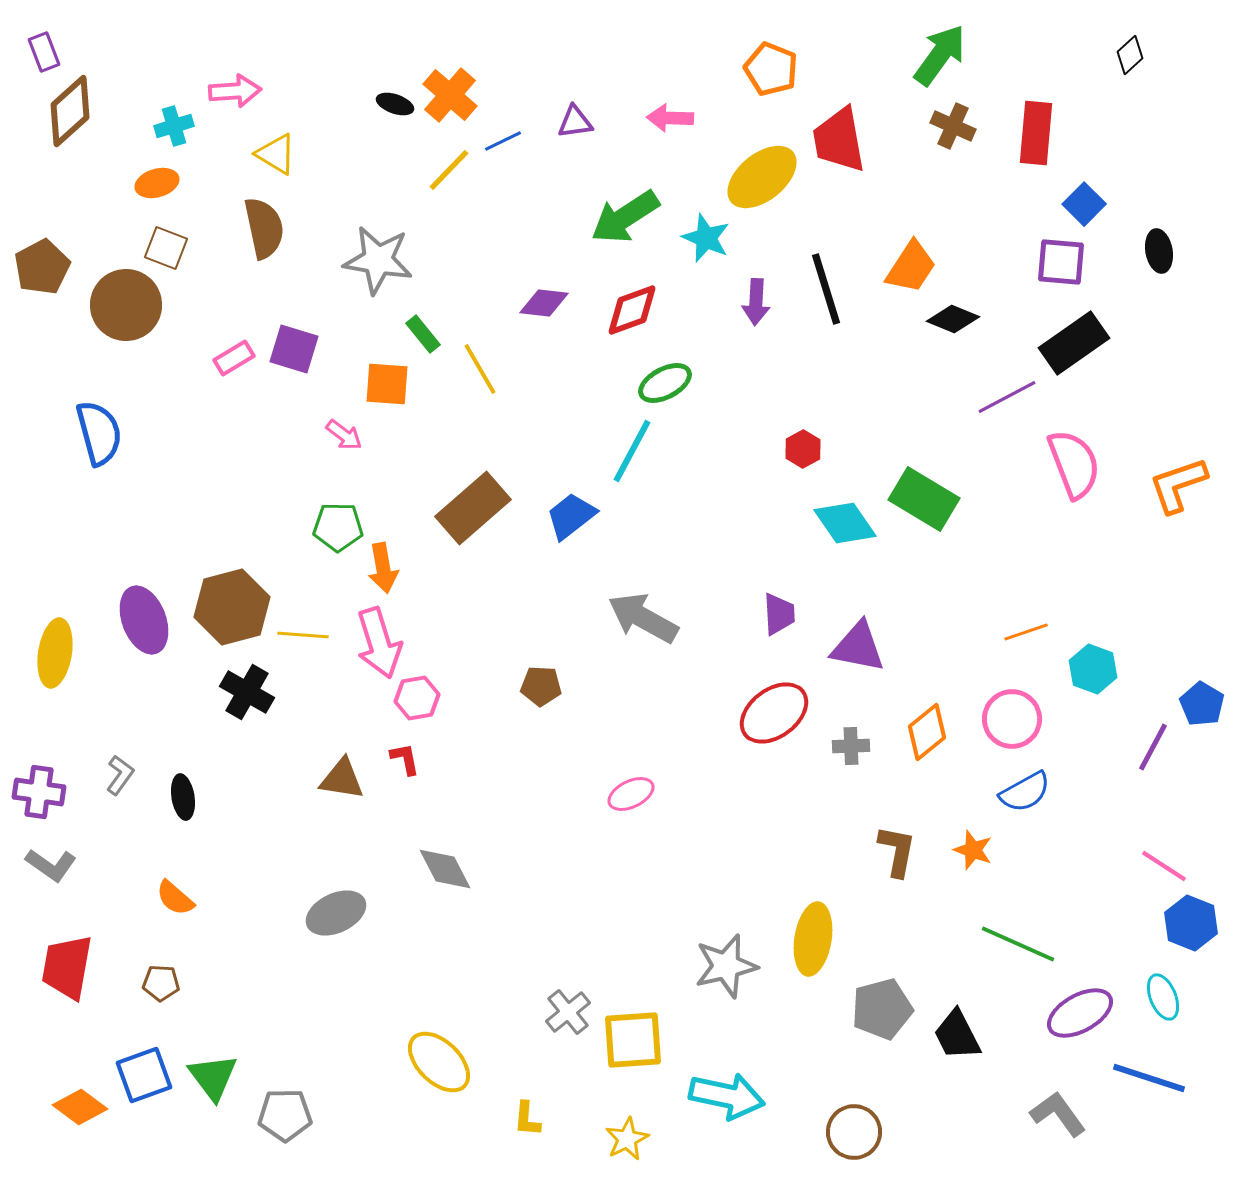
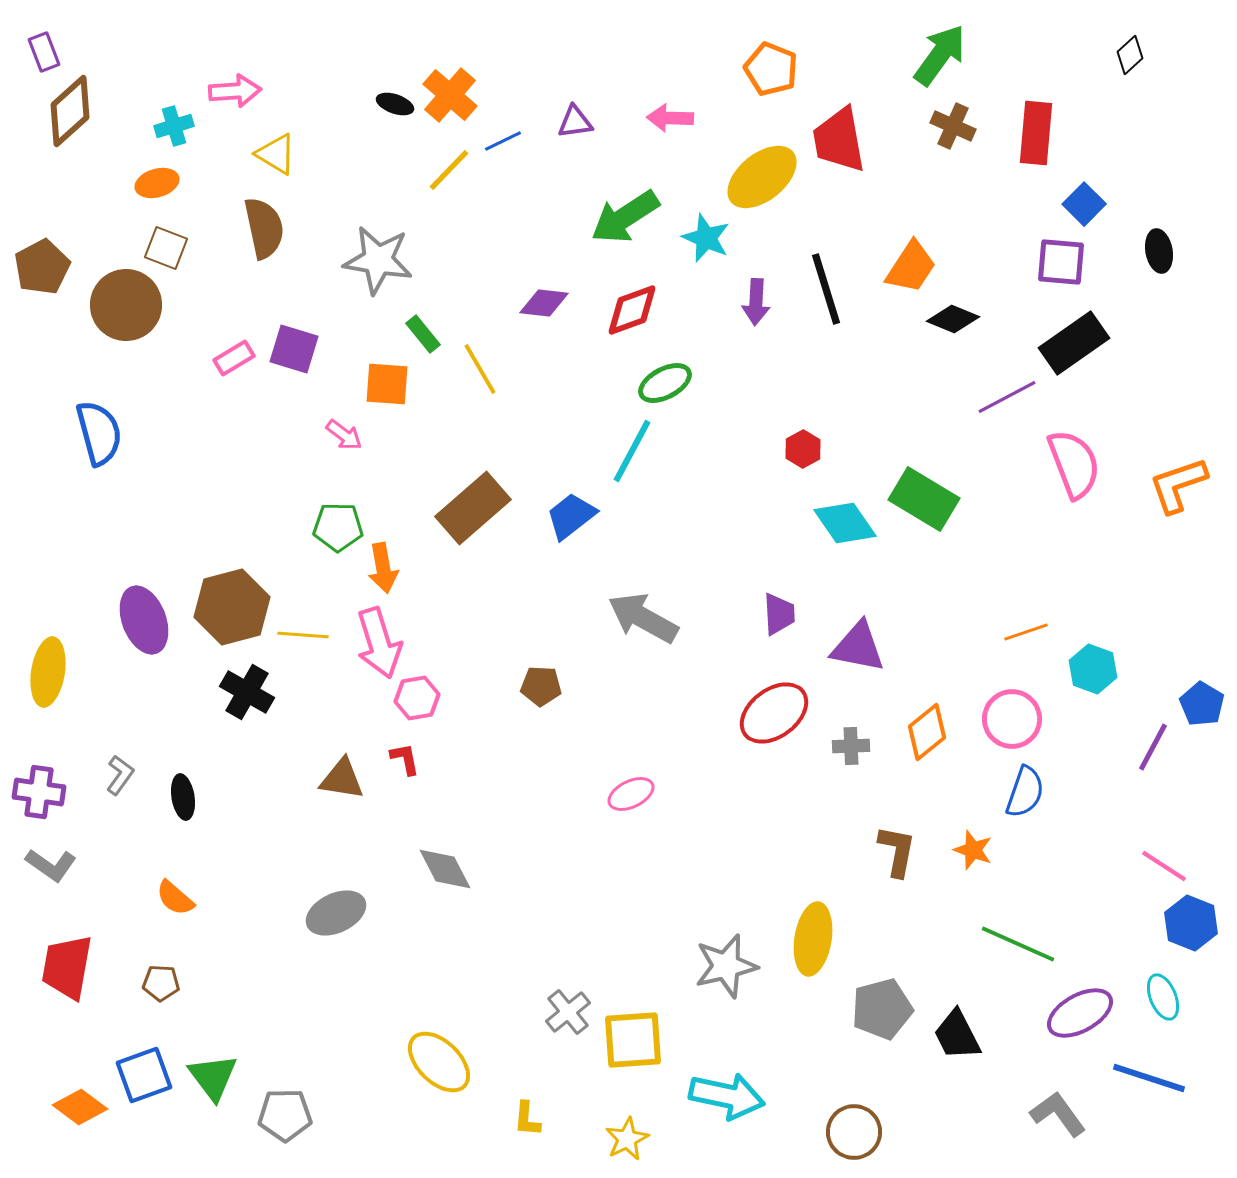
yellow ellipse at (55, 653): moved 7 px left, 19 px down
blue semicircle at (1025, 792): rotated 42 degrees counterclockwise
